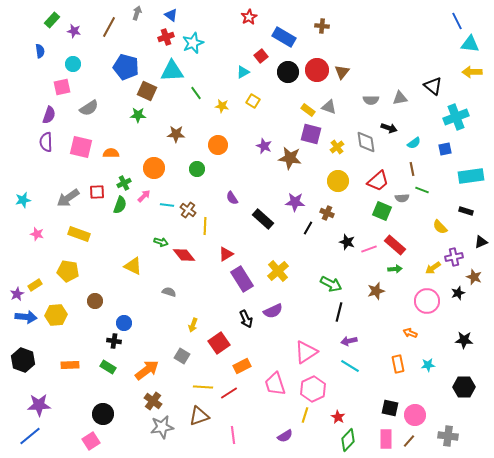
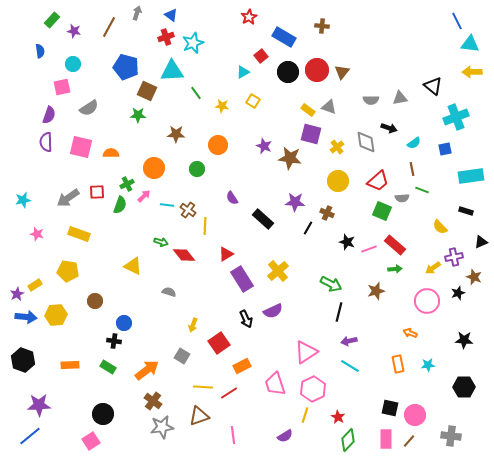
green cross at (124, 183): moved 3 px right, 1 px down
gray cross at (448, 436): moved 3 px right
